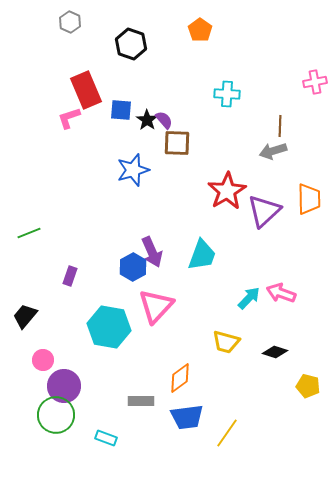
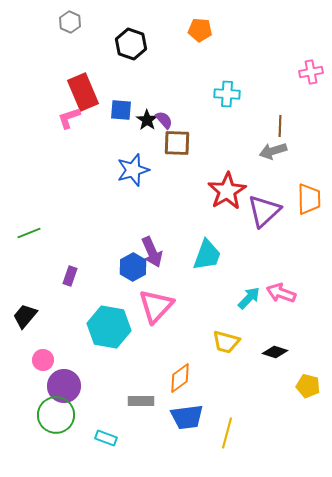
orange pentagon: rotated 30 degrees counterclockwise
pink cross: moved 4 px left, 10 px up
red rectangle: moved 3 px left, 2 px down
cyan trapezoid: moved 5 px right
yellow line: rotated 20 degrees counterclockwise
